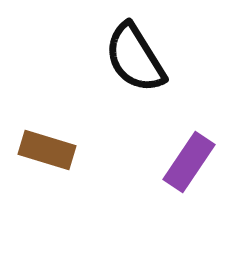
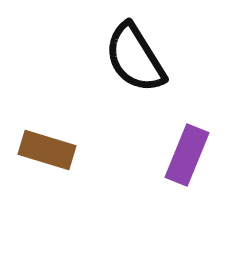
purple rectangle: moved 2 px left, 7 px up; rotated 12 degrees counterclockwise
